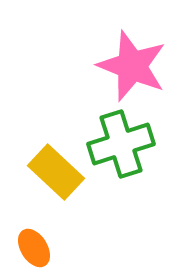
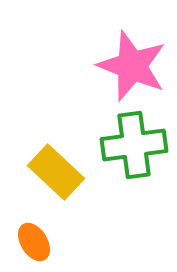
green cross: moved 13 px right, 1 px down; rotated 10 degrees clockwise
orange ellipse: moved 6 px up
